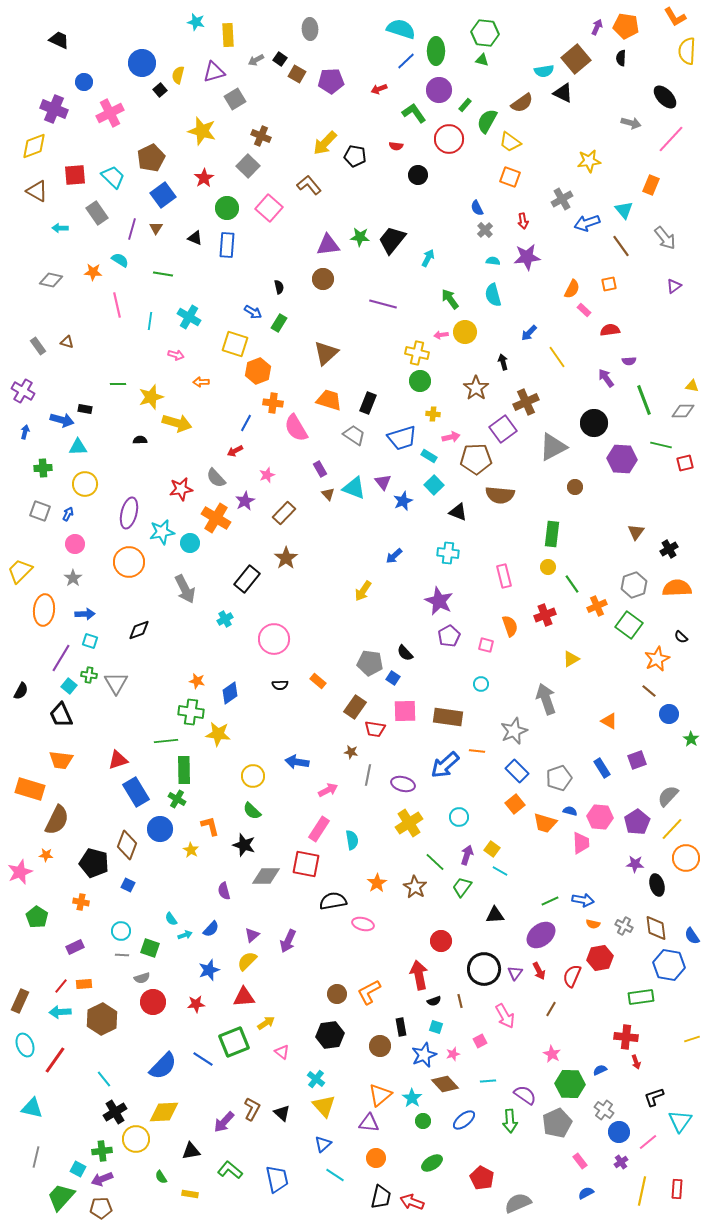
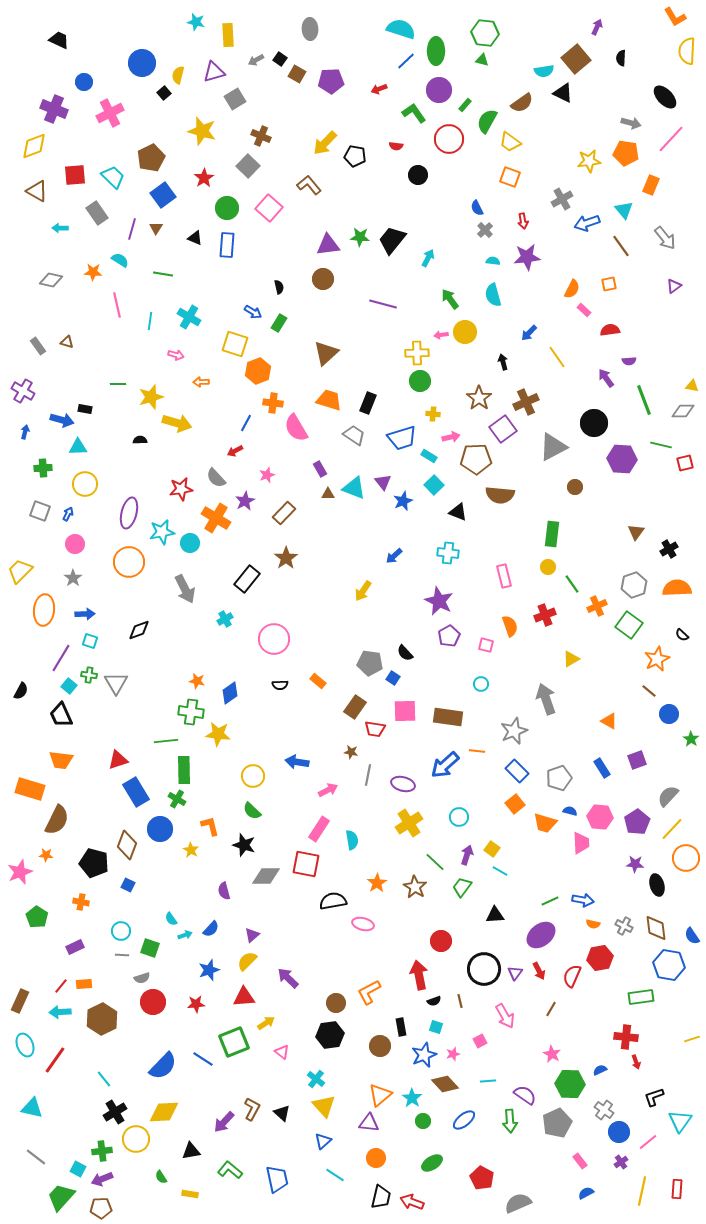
orange pentagon at (626, 26): moved 127 px down
black square at (160, 90): moved 4 px right, 3 px down
yellow cross at (417, 353): rotated 15 degrees counterclockwise
brown star at (476, 388): moved 3 px right, 10 px down
brown triangle at (328, 494): rotated 48 degrees counterclockwise
black semicircle at (681, 637): moved 1 px right, 2 px up
purple arrow at (288, 941): moved 37 px down; rotated 110 degrees clockwise
brown circle at (337, 994): moved 1 px left, 9 px down
blue triangle at (323, 1144): moved 3 px up
gray line at (36, 1157): rotated 65 degrees counterclockwise
